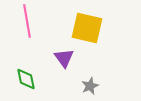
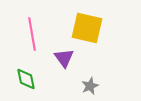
pink line: moved 5 px right, 13 px down
